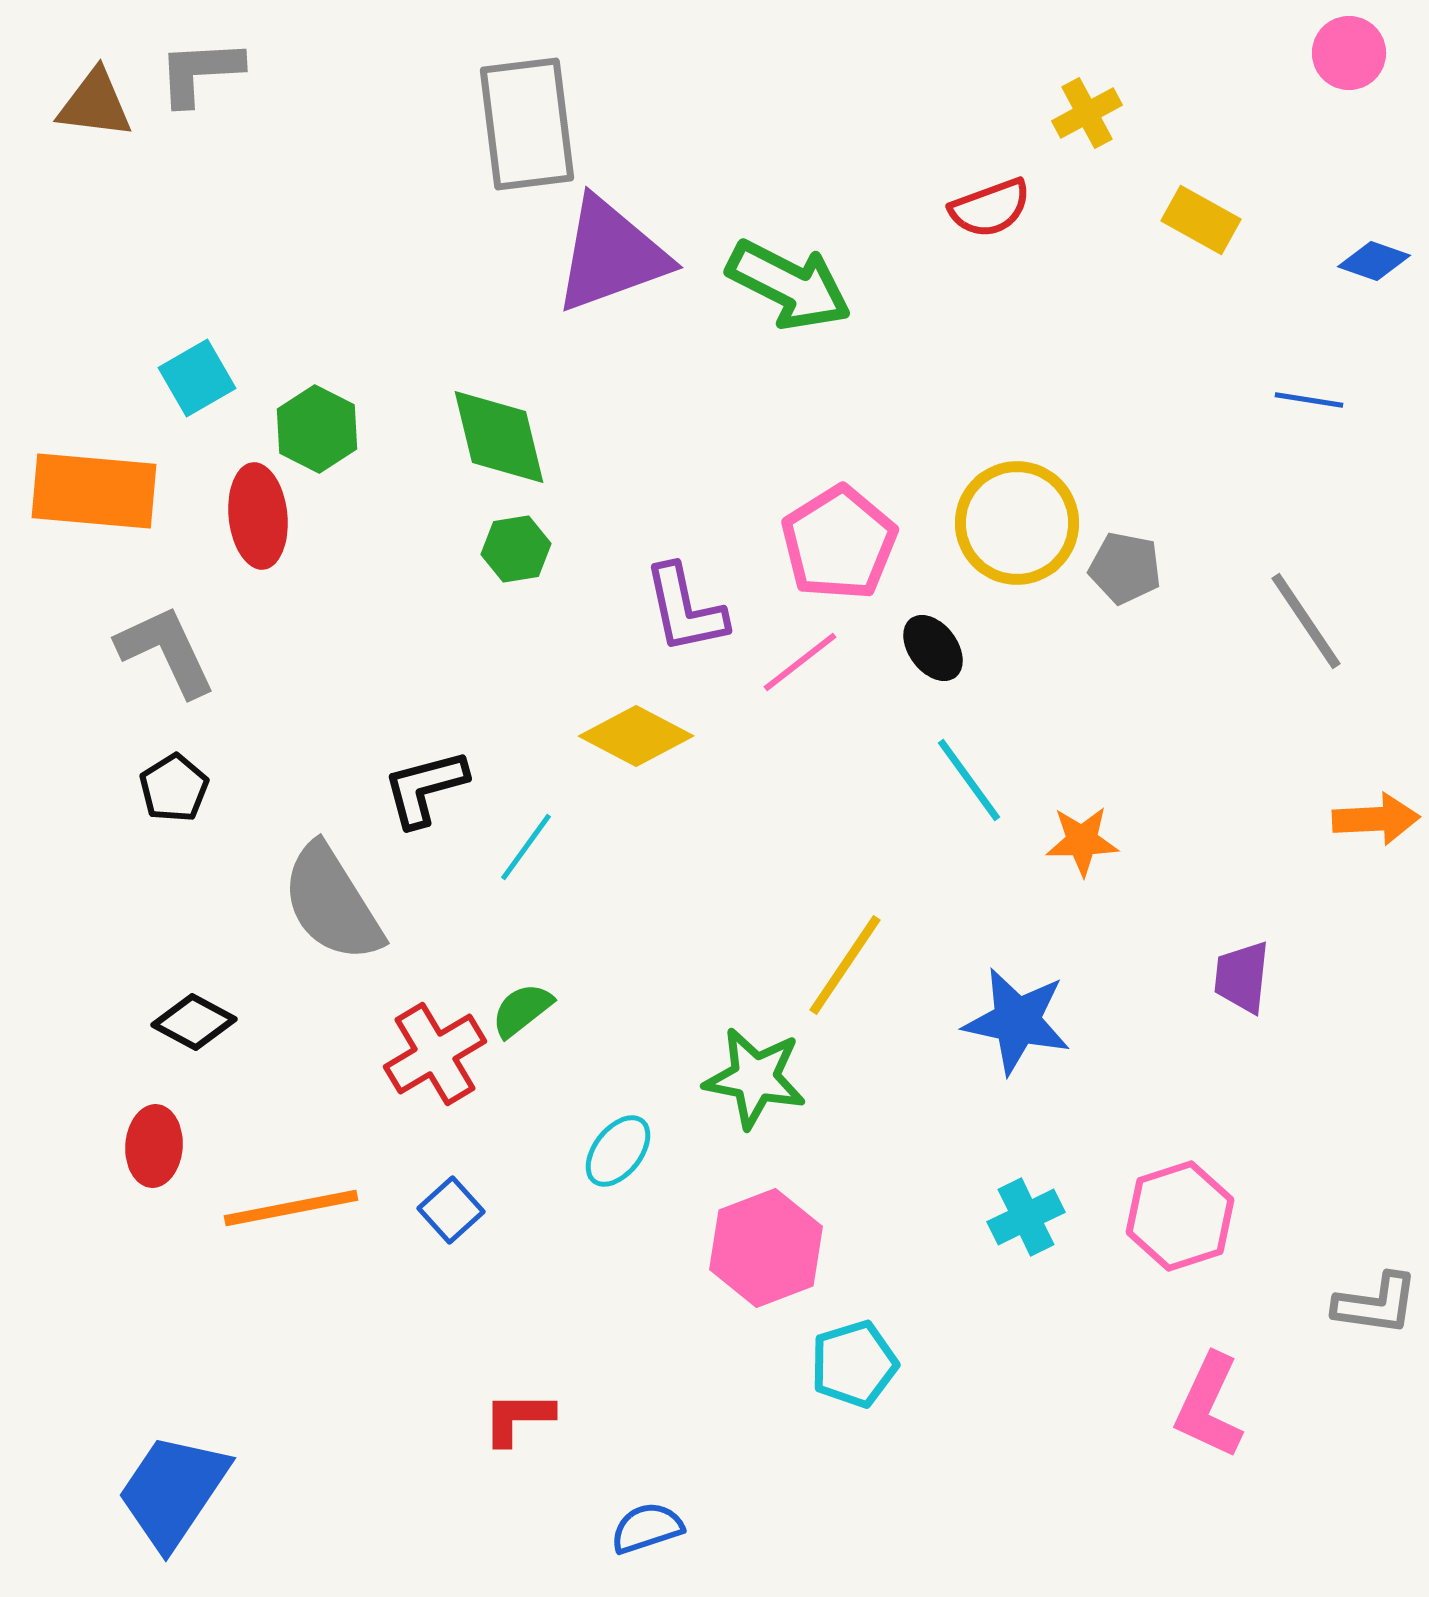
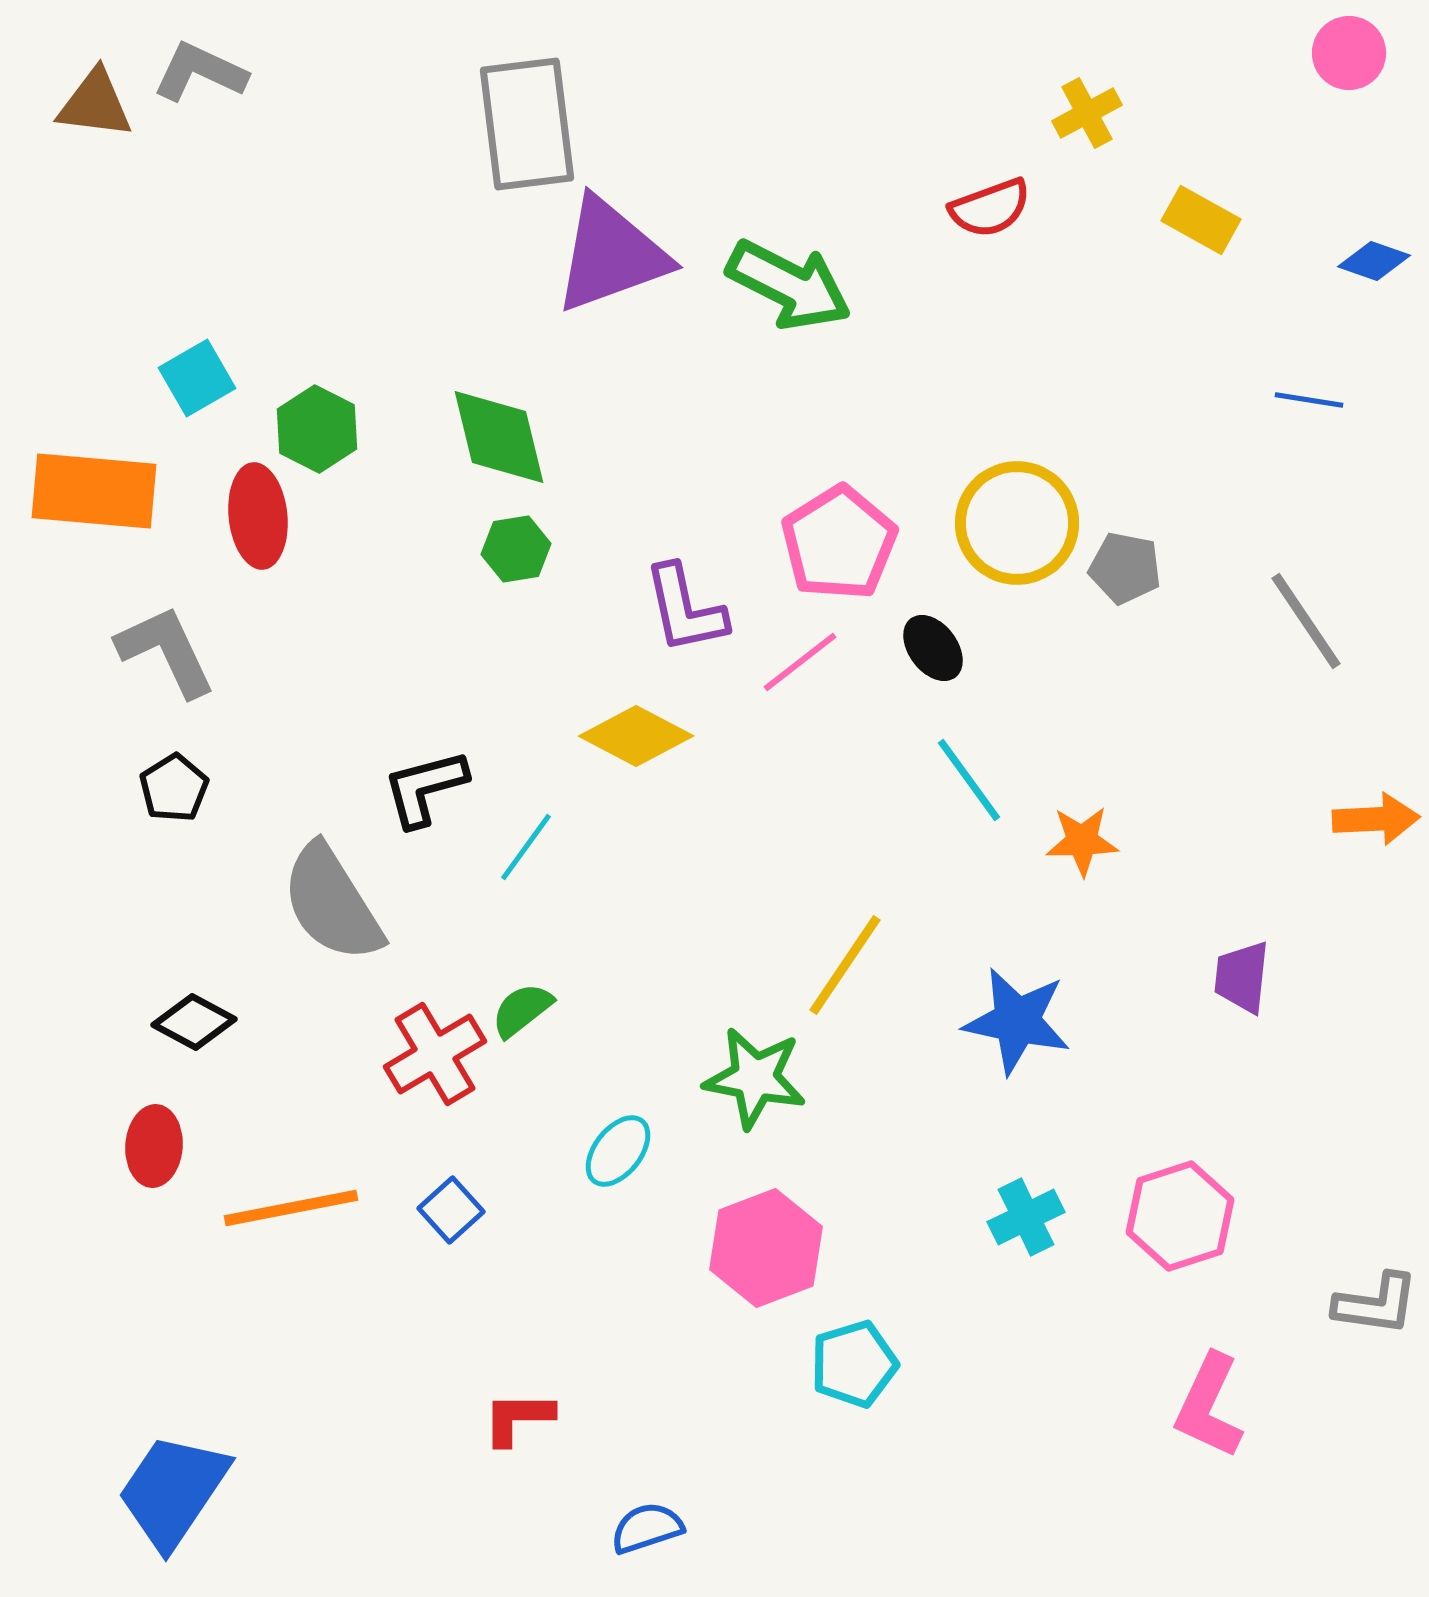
gray L-shape at (200, 72): rotated 28 degrees clockwise
